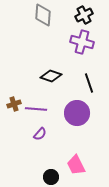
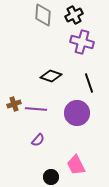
black cross: moved 10 px left
purple semicircle: moved 2 px left, 6 px down
